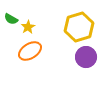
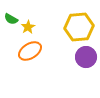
yellow hexagon: rotated 12 degrees clockwise
